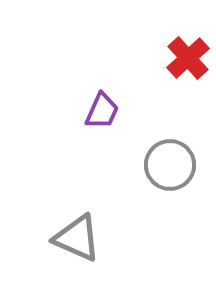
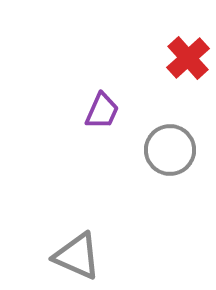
gray circle: moved 15 px up
gray triangle: moved 18 px down
